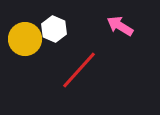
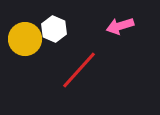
pink arrow: rotated 48 degrees counterclockwise
